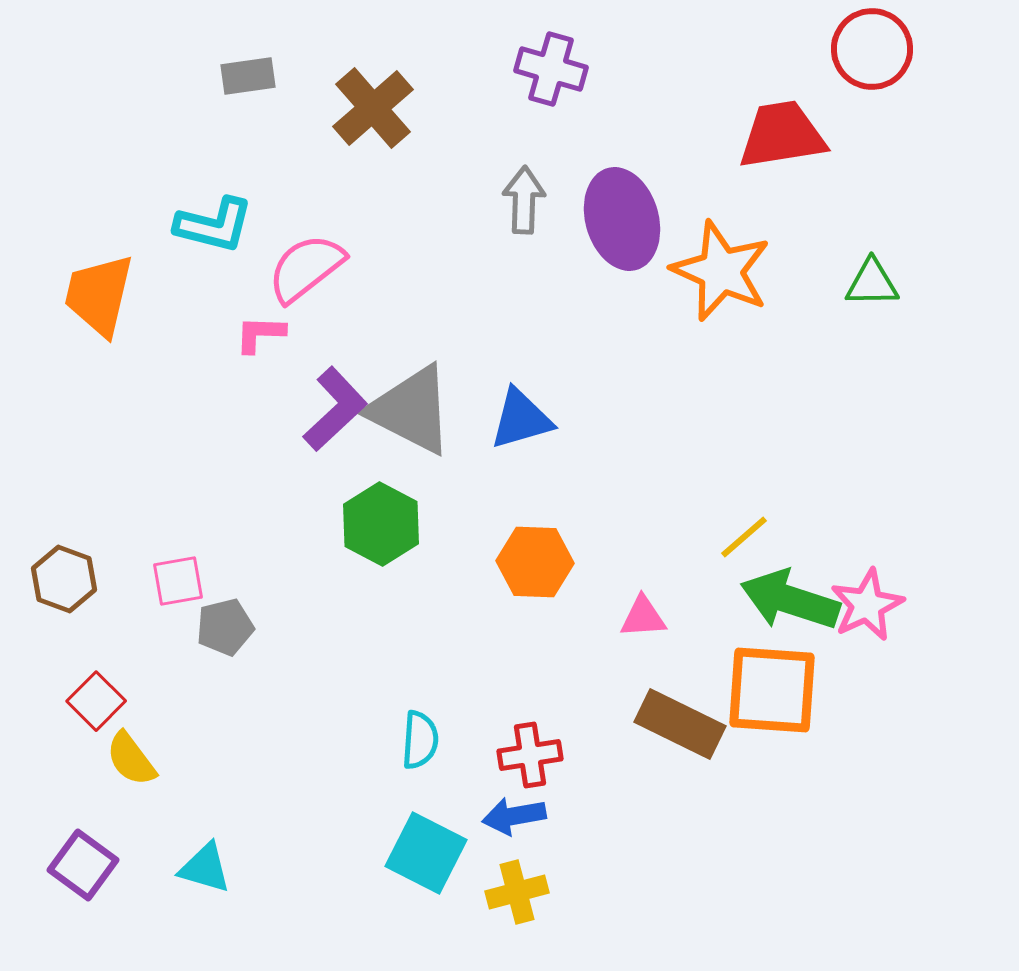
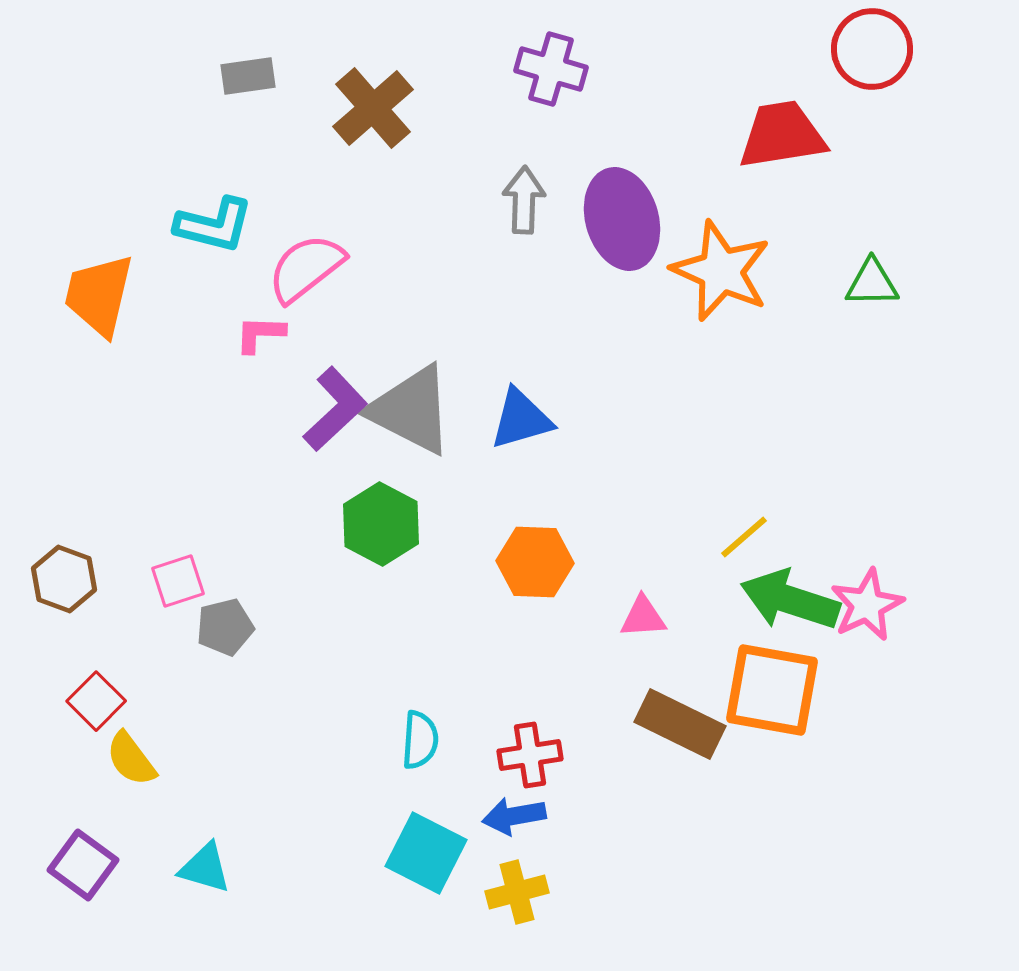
pink square: rotated 8 degrees counterclockwise
orange square: rotated 6 degrees clockwise
